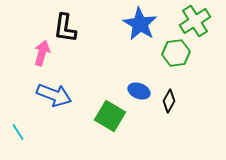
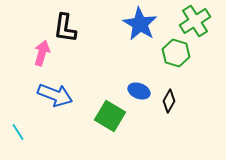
green hexagon: rotated 24 degrees clockwise
blue arrow: moved 1 px right
